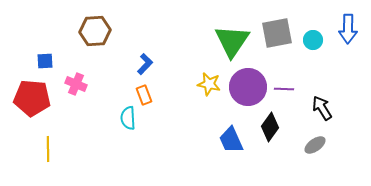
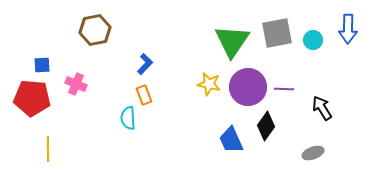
brown hexagon: moved 1 px up; rotated 8 degrees counterclockwise
blue square: moved 3 px left, 4 px down
black diamond: moved 4 px left, 1 px up
gray ellipse: moved 2 px left, 8 px down; rotated 15 degrees clockwise
